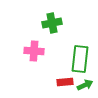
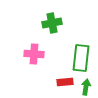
pink cross: moved 3 px down
green rectangle: moved 1 px right, 1 px up
green arrow: moved 1 px right, 2 px down; rotated 56 degrees counterclockwise
